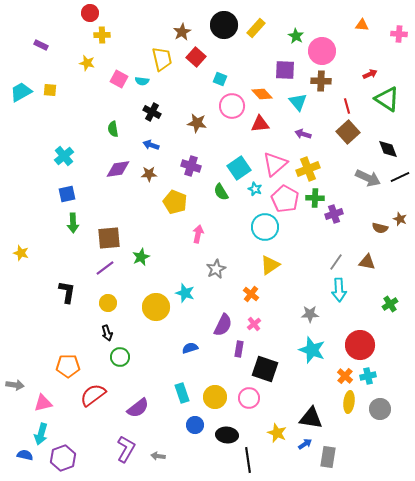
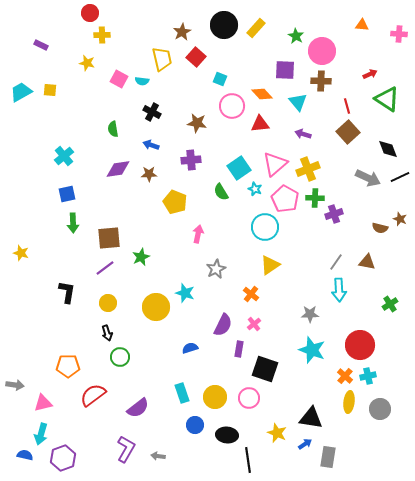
purple cross at (191, 166): moved 6 px up; rotated 24 degrees counterclockwise
